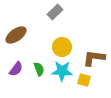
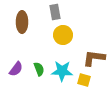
gray rectangle: rotated 56 degrees counterclockwise
brown ellipse: moved 6 px right, 13 px up; rotated 55 degrees counterclockwise
yellow circle: moved 1 px right, 12 px up
